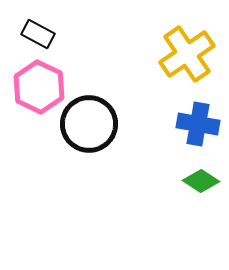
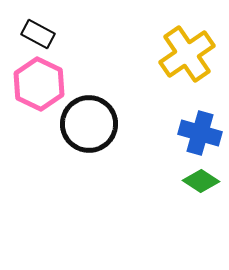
pink hexagon: moved 3 px up
blue cross: moved 2 px right, 9 px down; rotated 6 degrees clockwise
